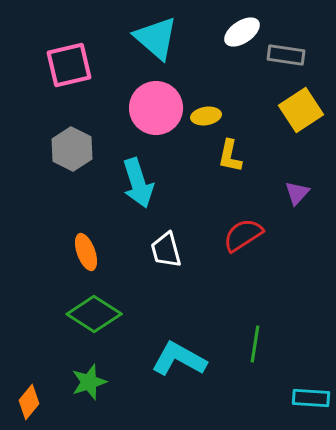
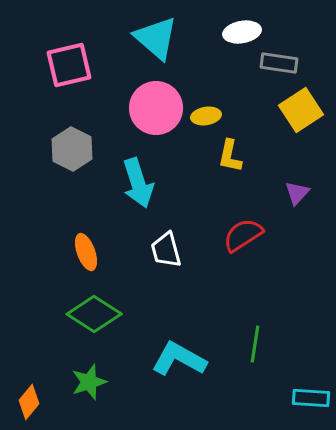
white ellipse: rotated 24 degrees clockwise
gray rectangle: moved 7 px left, 8 px down
